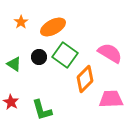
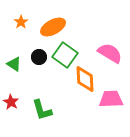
orange diamond: rotated 48 degrees counterclockwise
